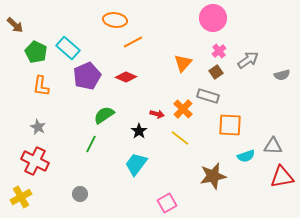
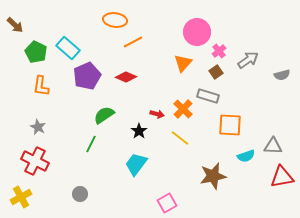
pink circle: moved 16 px left, 14 px down
